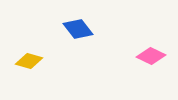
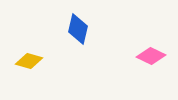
blue diamond: rotated 52 degrees clockwise
